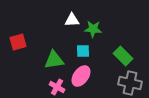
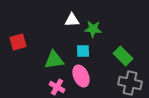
pink ellipse: rotated 60 degrees counterclockwise
